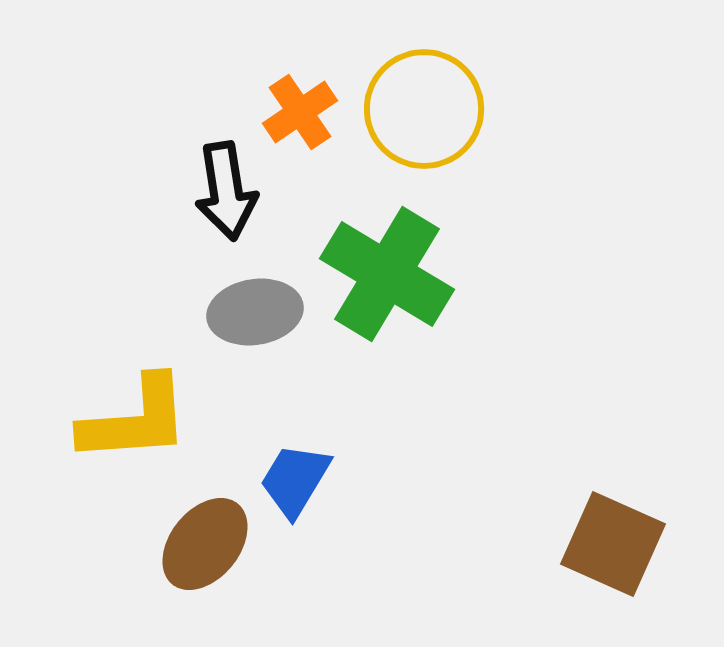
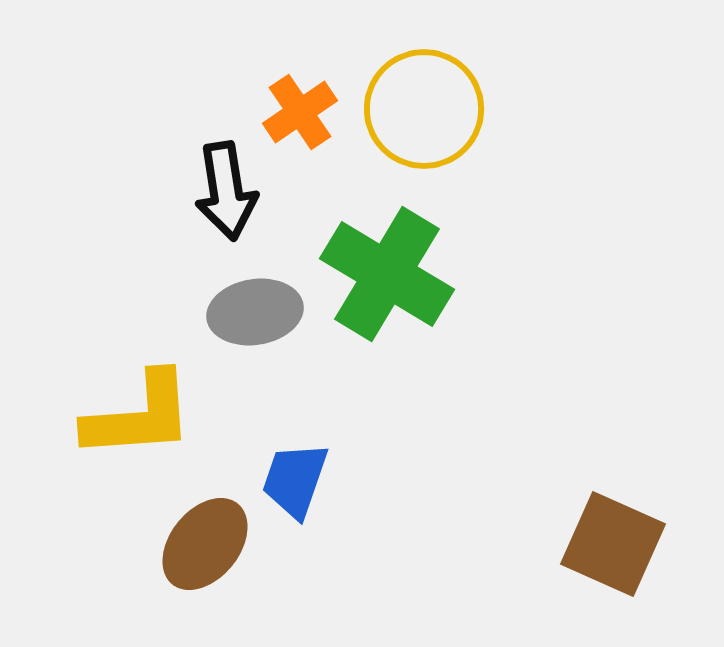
yellow L-shape: moved 4 px right, 4 px up
blue trapezoid: rotated 12 degrees counterclockwise
